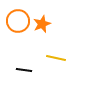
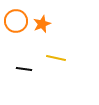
orange circle: moved 2 px left
black line: moved 1 px up
